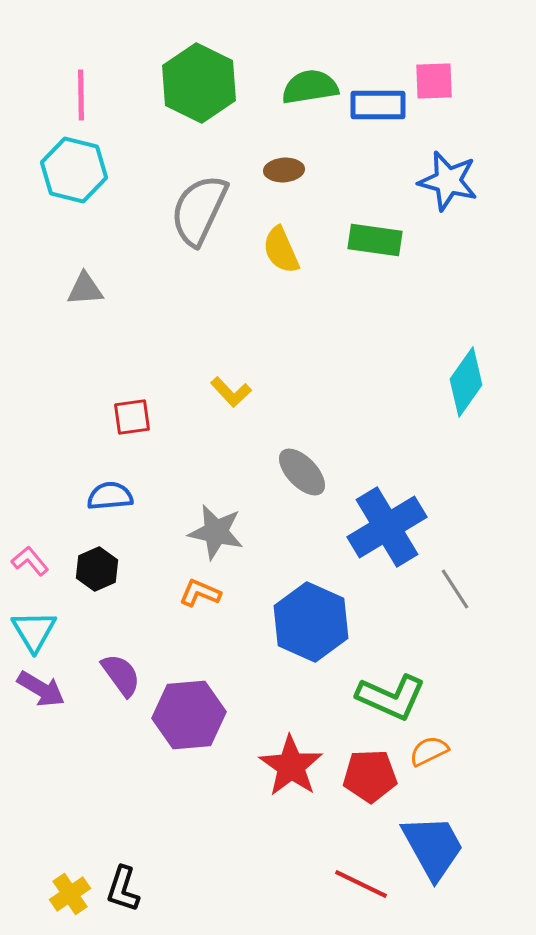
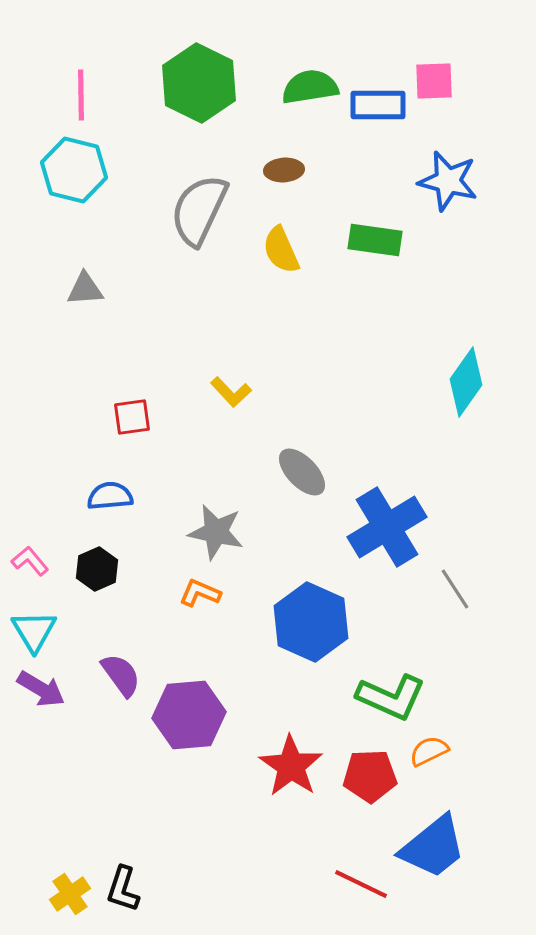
blue trapezoid: rotated 80 degrees clockwise
